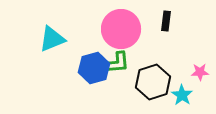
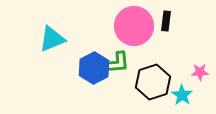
pink circle: moved 13 px right, 3 px up
blue hexagon: rotated 12 degrees counterclockwise
